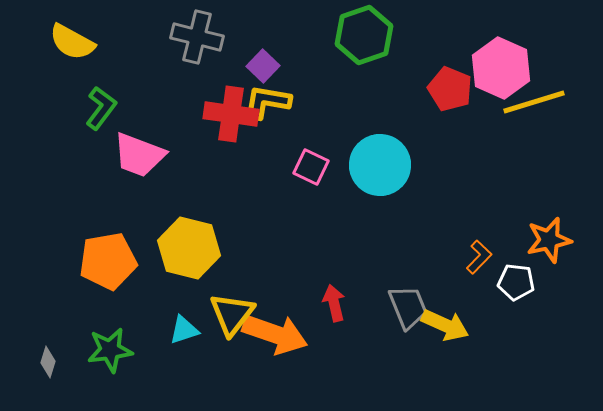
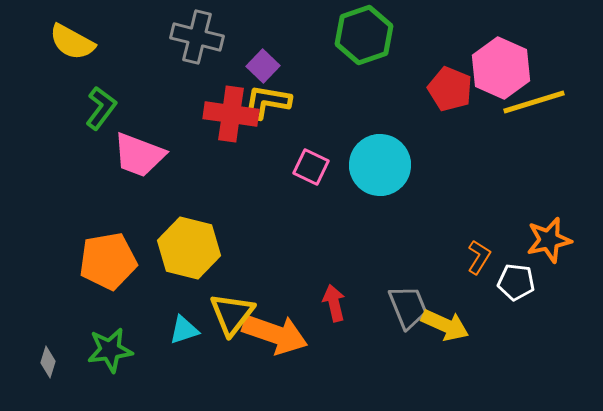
orange L-shape: rotated 12 degrees counterclockwise
